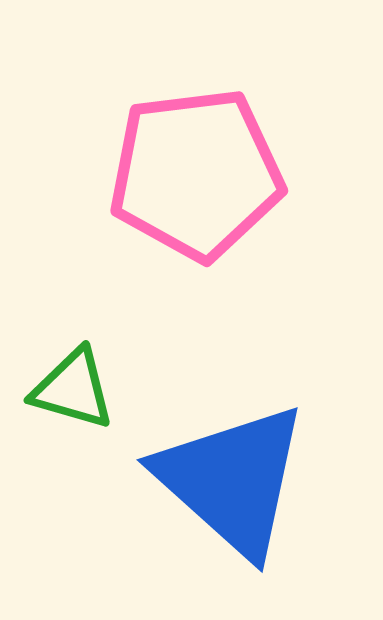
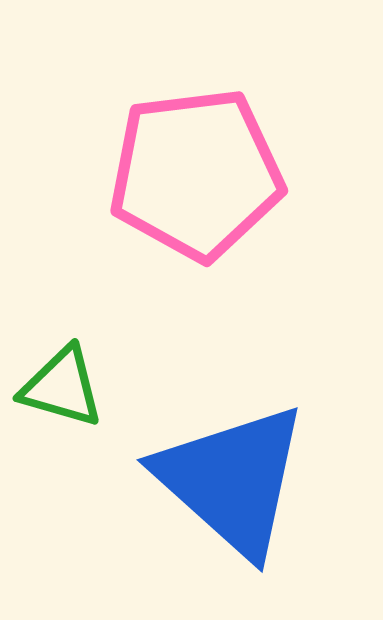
green triangle: moved 11 px left, 2 px up
